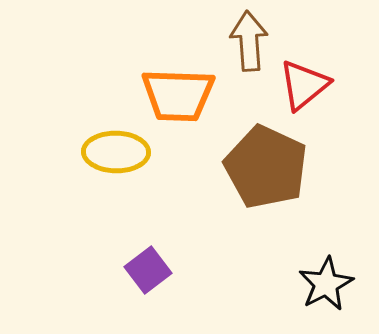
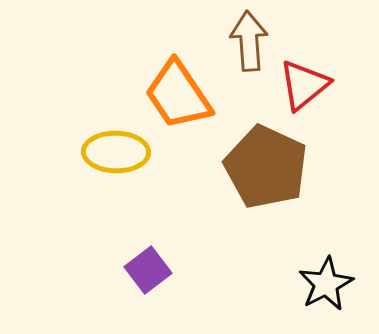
orange trapezoid: rotated 54 degrees clockwise
